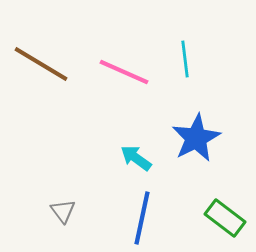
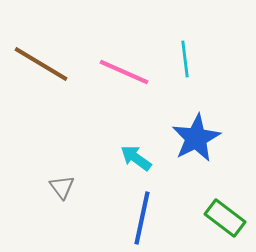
gray triangle: moved 1 px left, 24 px up
